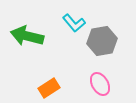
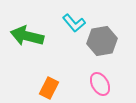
orange rectangle: rotated 30 degrees counterclockwise
